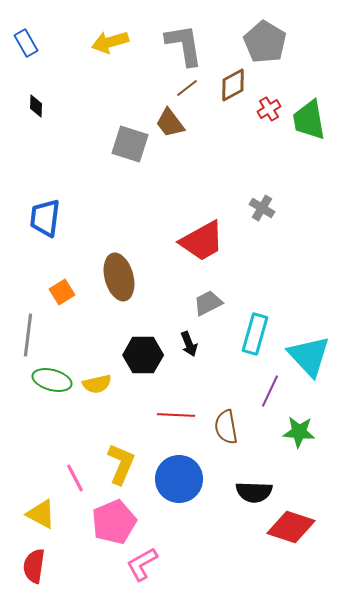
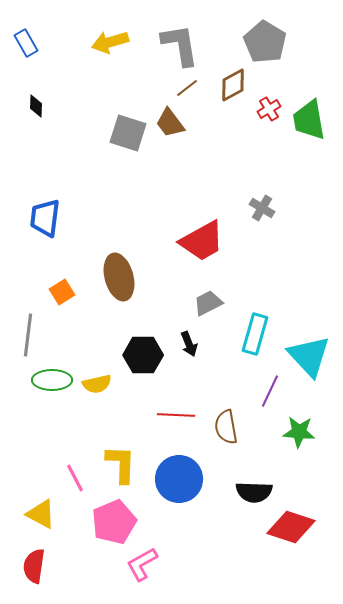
gray L-shape: moved 4 px left
gray square: moved 2 px left, 11 px up
green ellipse: rotated 15 degrees counterclockwise
yellow L-shape: rotated 21 degrees counterclockwise
